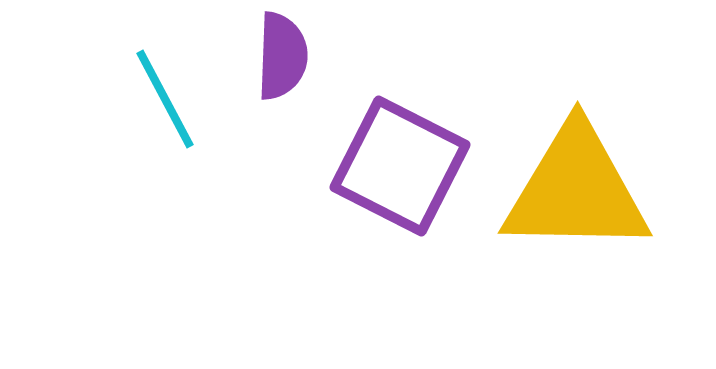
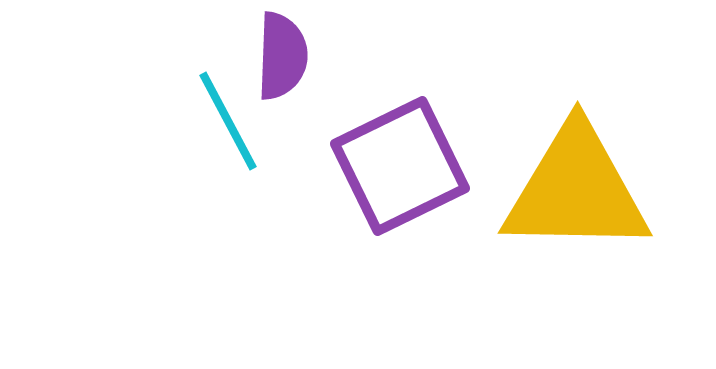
cyan line: moved 63 px right, 22 px down
purple square: rotated 37 degrees clockwise
